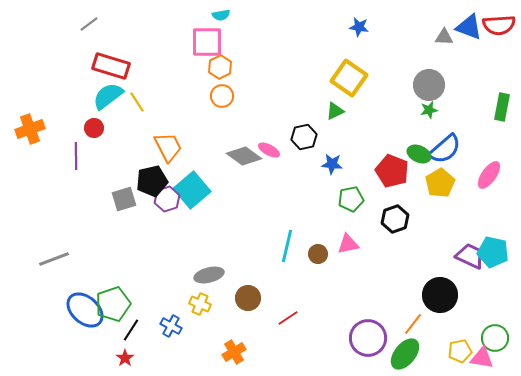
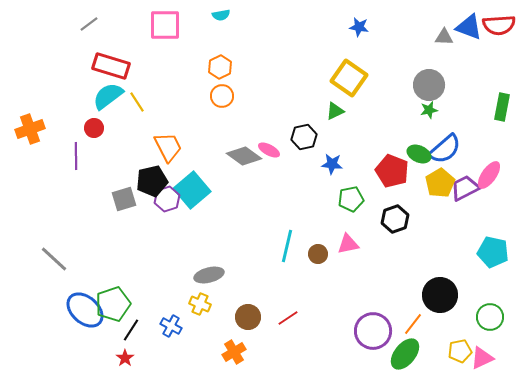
pink square at (207, 42): moved 42 px left, 17 px up
purple trapezoid at (470, 256): moved 5 px left, 68 px up; rotated 52 degrees counterclockwise
gray line at (54, 259): rotated 64 degrees clockwise
brown circle at (248, 298): moved 19 px down
purple circle at (368, 338): moved 5 px right, 7 px up
green circle at (495, 338): moved 5 px left, 21 px up
pink triangle at (482, 358): rotated 35 degrees counterclockwise
